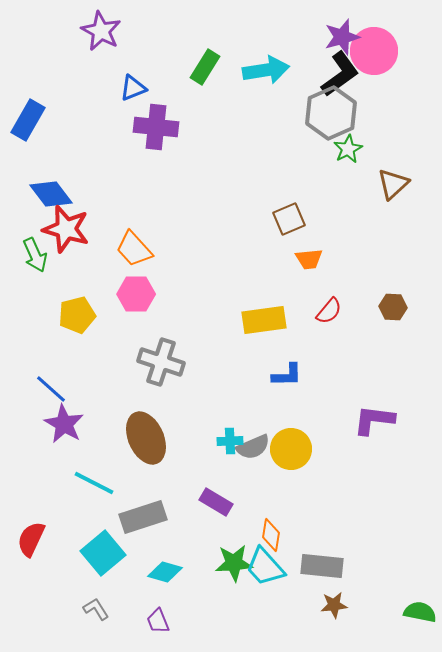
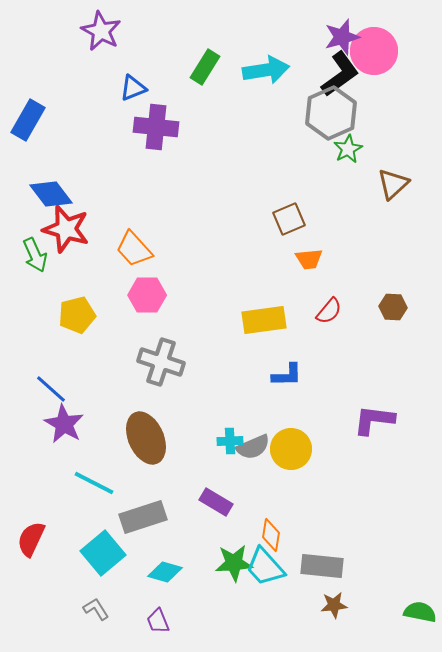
pink hexagon at (136, 294): moved 11 px right, 1 px down
